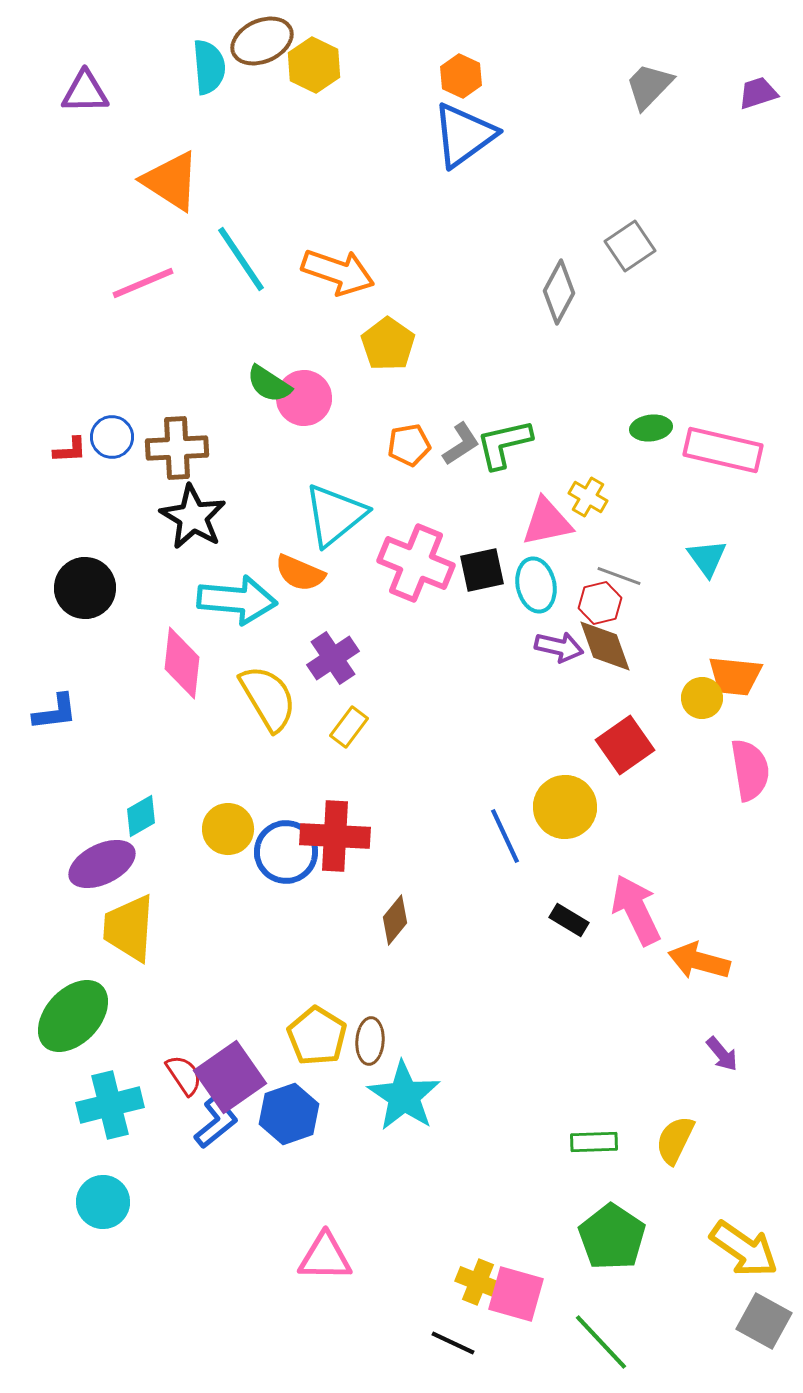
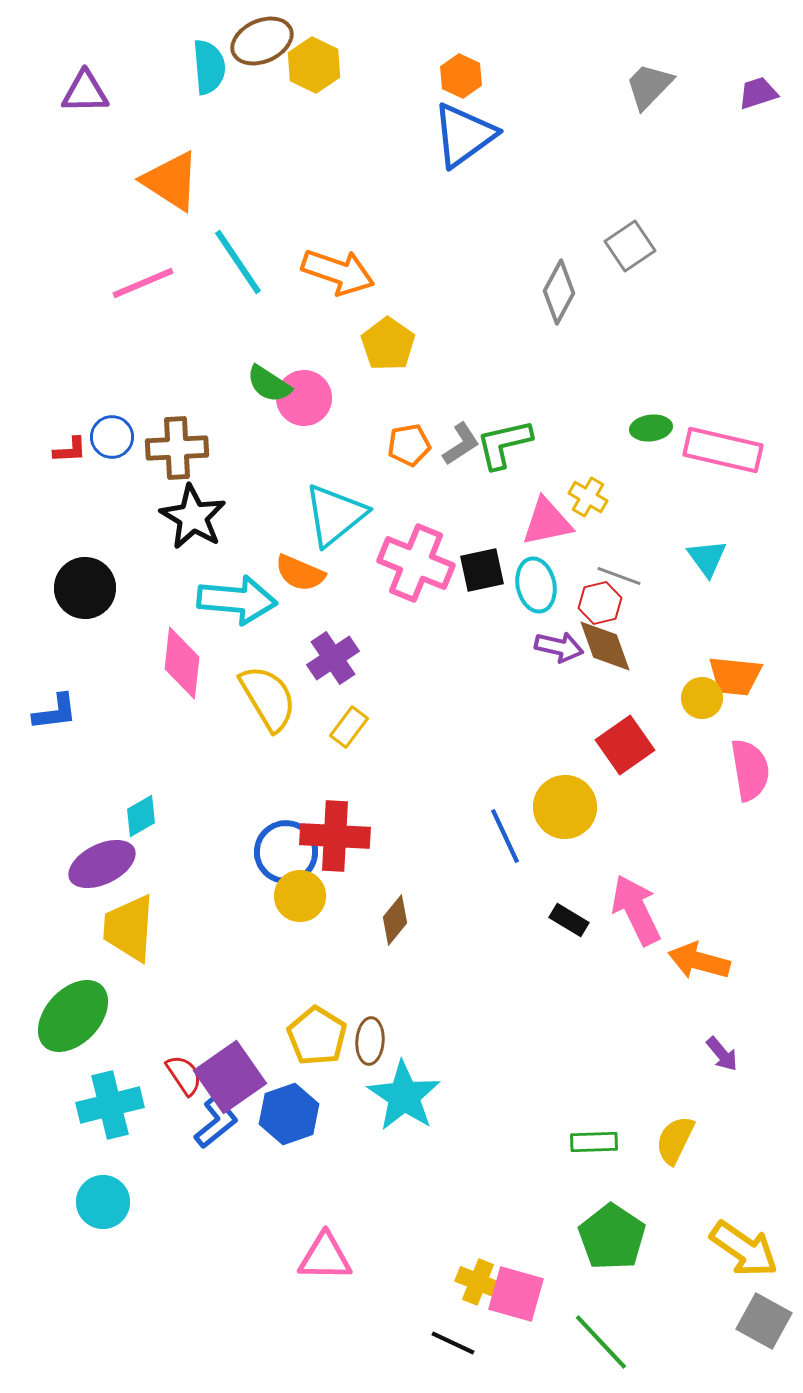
cyan line at (241, 259): moved 3 px left, 3 px down
yellow circle at (228, 829): moved 72 px right, 67 px down
